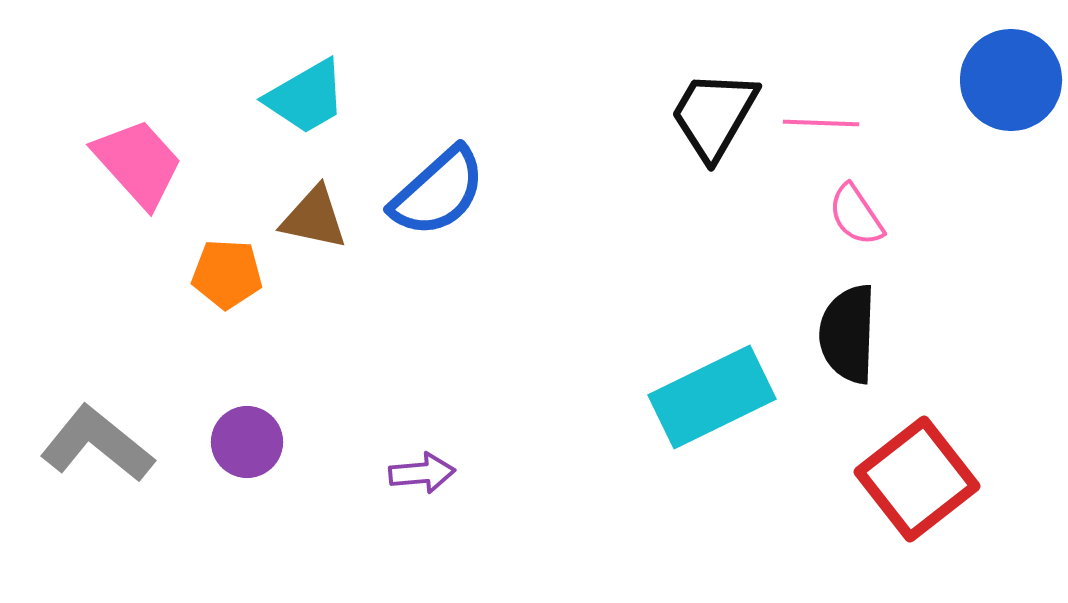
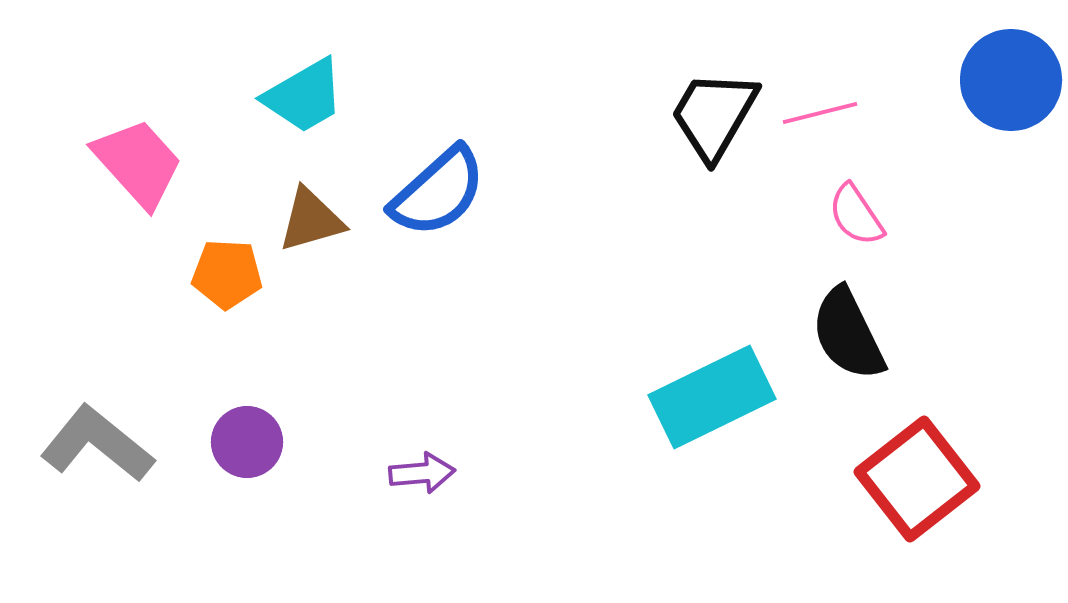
cyan trapezoid: moved 2 px left, 1 px up
pink line: moved 1 px left, 10 px up; rotated 16 degrees counterclockwise
brown triangle: moved 3 px left, 2 px down; rotated 28 degrees counterclockwise
black semicircle: rotated 28 degrees counterclockwise
